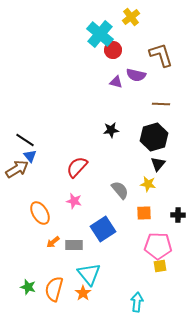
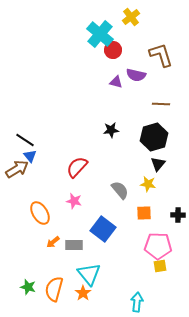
blue square: rotated 20 degrees counterclockwise
